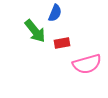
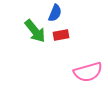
red rectangle: moved 1 px left, 8 px up
pink semicircle: moved 1 px right, 8 px down
